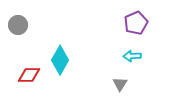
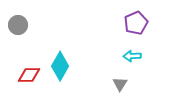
cyan diamond: moved 6 px down
